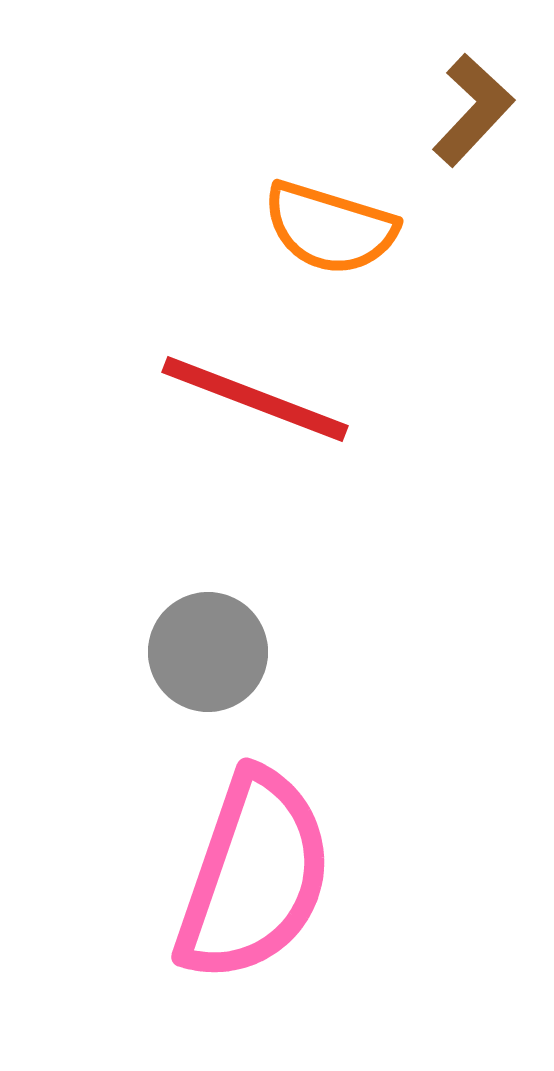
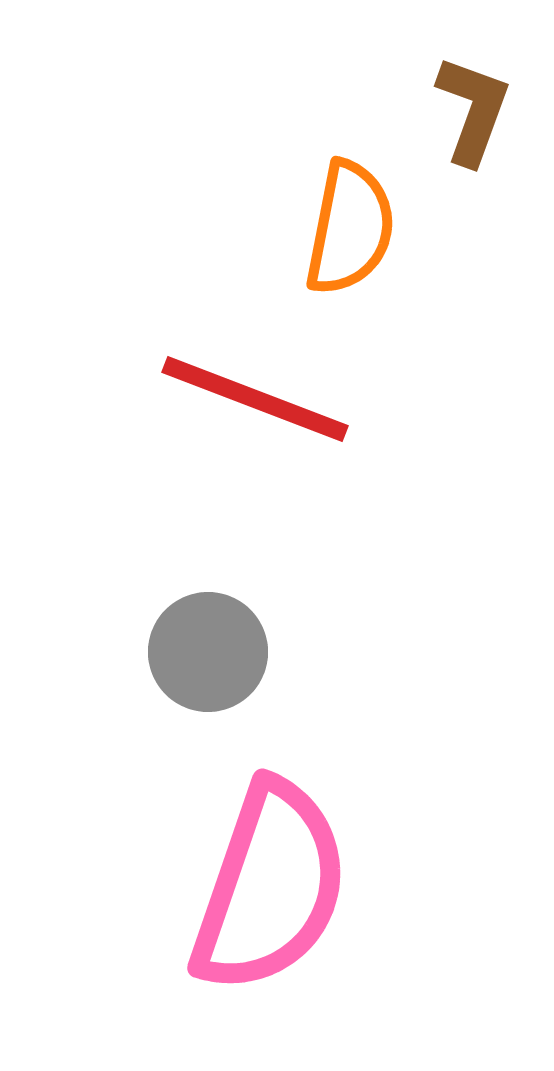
brown L-shape: rotated 23 degrees counterclockwise
orange semicircle: moved 20 px right; rotated 96 degrees counterclockwise
pink semicircle: moved 16 px right, 11 px down
